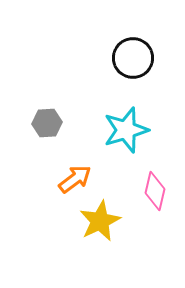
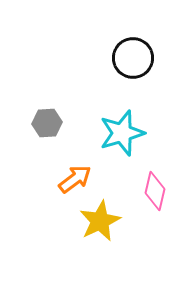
cyan star: moved 4 px left, 3 px down
